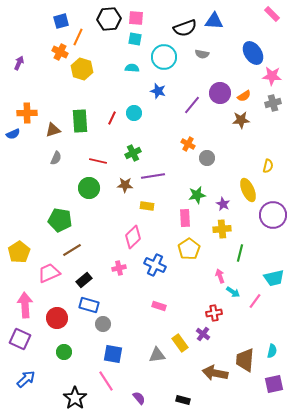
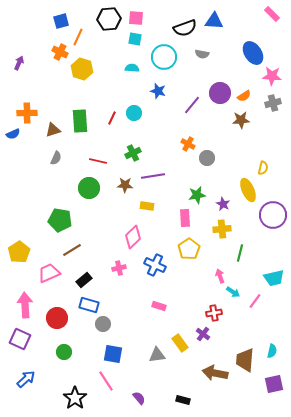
yellow semicircle at (268, 166): moved 5 px left, 2 px down
